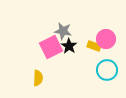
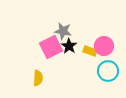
pink circle: moved 2 px left, 7 px down
yellow rectangle: moved 4 px left, 5 px down
cyan circle: moved 1 px right, 1 px down
